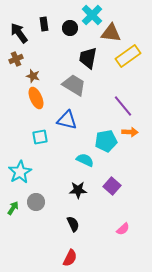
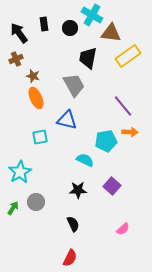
cyan cross: rotated 15 degrees counterclockwise
gray trapezoid: rotated 30 degrees clockwise
